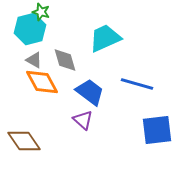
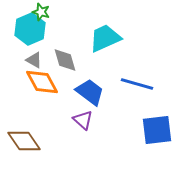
cyan hexagon: rotated 8 degrees counterclockwise
